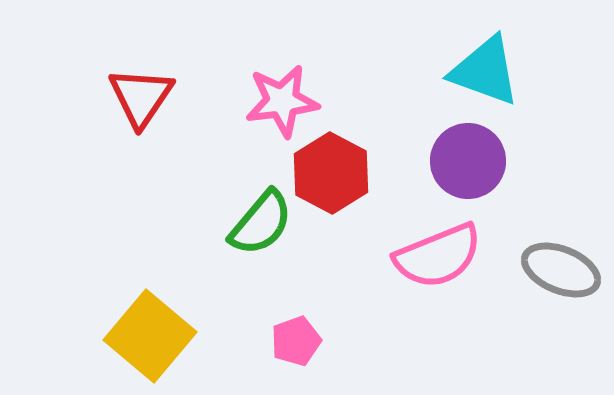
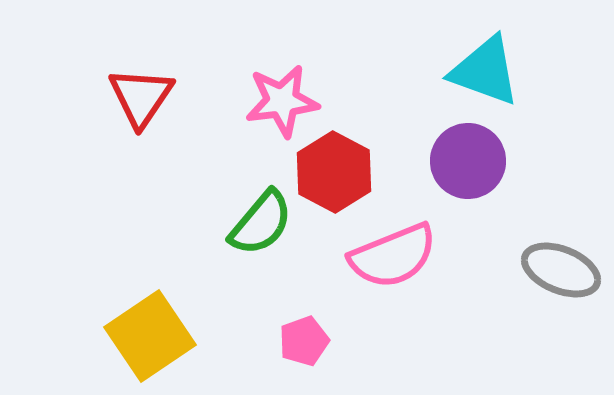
red hexagon: moved 3 px right, 1 px up
pink semicircle: moved 45 px left
yellow square: rotated 16 degrees clockwise
pink pentagon: moved 8 px right
